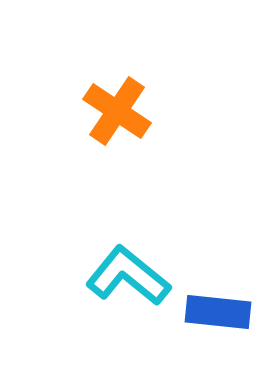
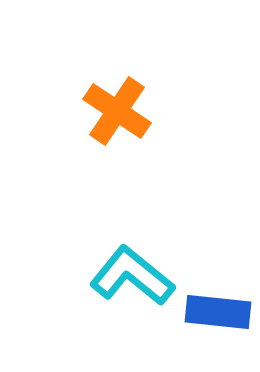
cyan L-shape: moved 4 px right
